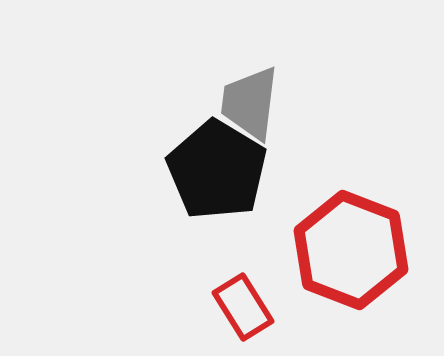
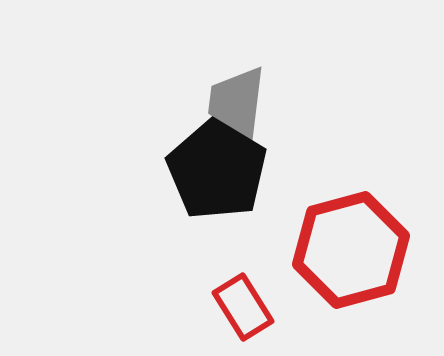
gray trapezoid: moved 13 px left
red hexagon: rotated 24 degrees clockwise
